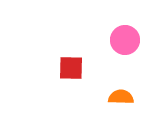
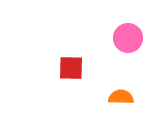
pink circle: moved 3 px right, 2 px up
